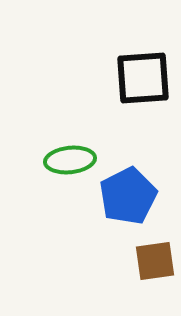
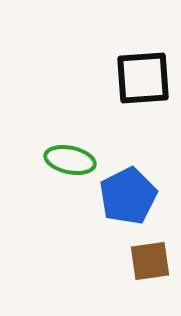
green ellipse: rotated 18 degrees clockwise
brown square: moved 5 px left
